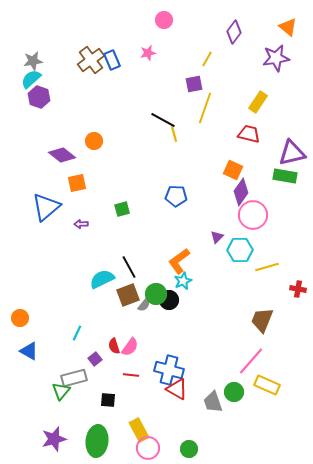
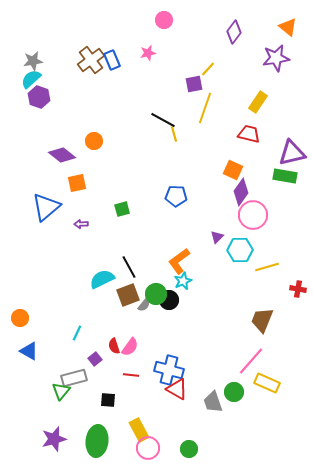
yellow line at (207, 59): moved 1 px right, 10 px down; rotated 14 degrees clockwise
yellow rectangle at (267, 385): moved 2 px up
